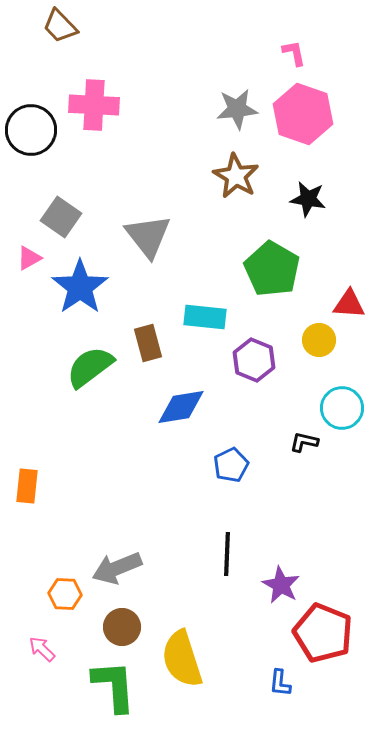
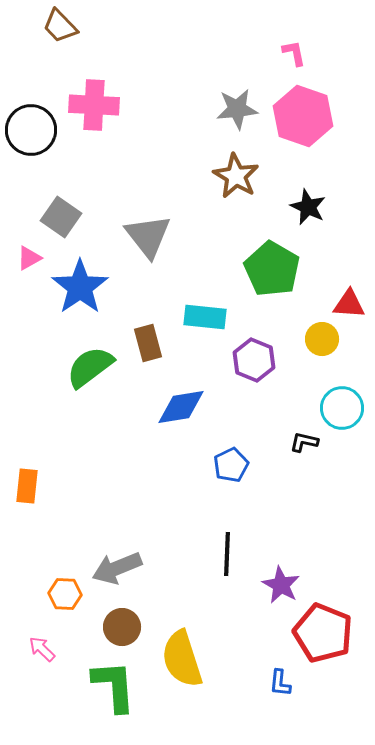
pink hexagon: moved 2 px down
black star: moved 8 px down; rotated 15 degrees clockwise
yellow circle: moved 3 px right, 1 px up
